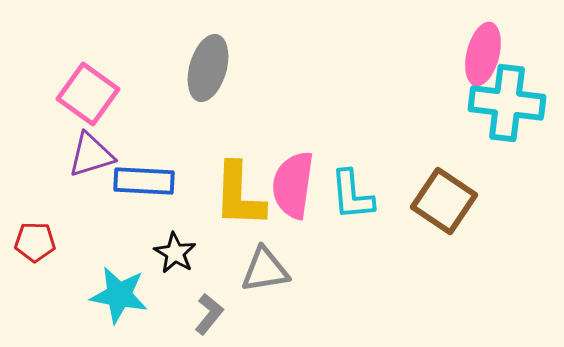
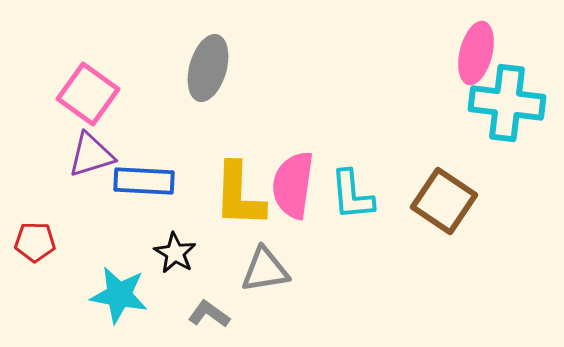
pink ellipse: moved 7 px left, 1 px up
gray L-shape: rotated 93 degrees counterclockwise
